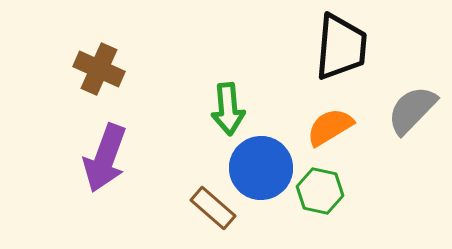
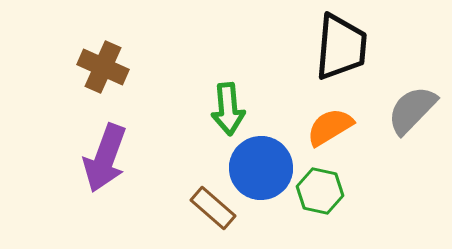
brown cross: moved 4 px right, 2 px up
